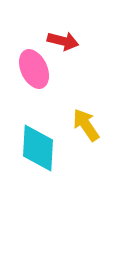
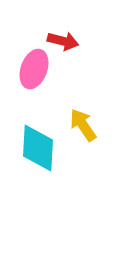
pink ellipse: rotated 45 degrees clockwise
yellow arrow: moved 3 px left
